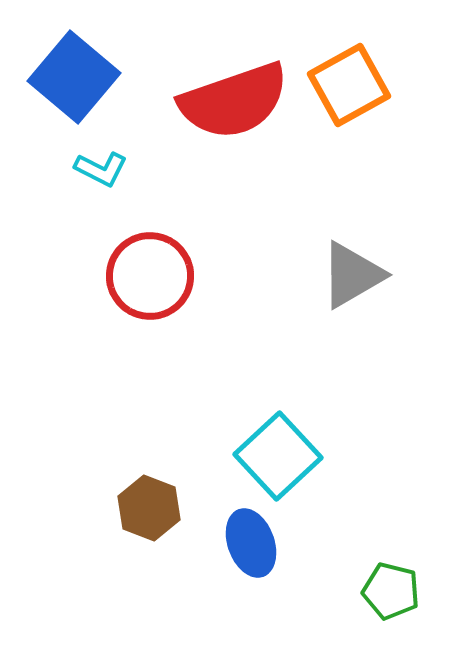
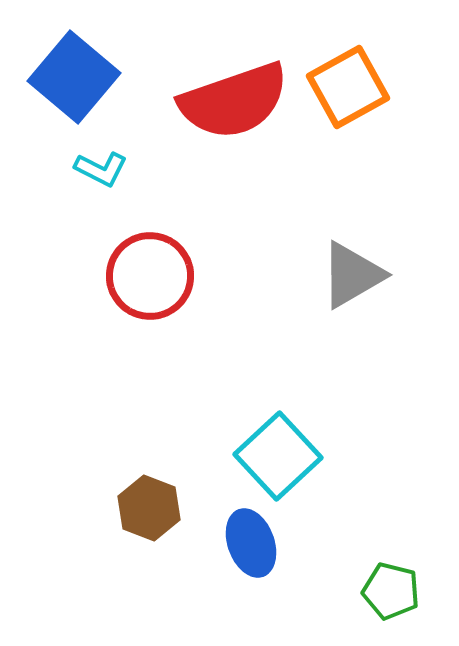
orange square: moved 1 px left, 2 px down
